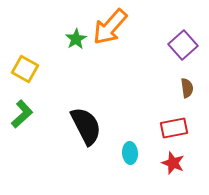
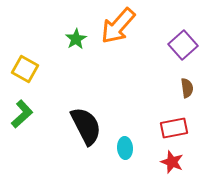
orange arrow: moved 8 px right, 1 px up
cyan ellipse: moved 5 px left, 5 px up
red star: moved 1 px left, 1 px up
